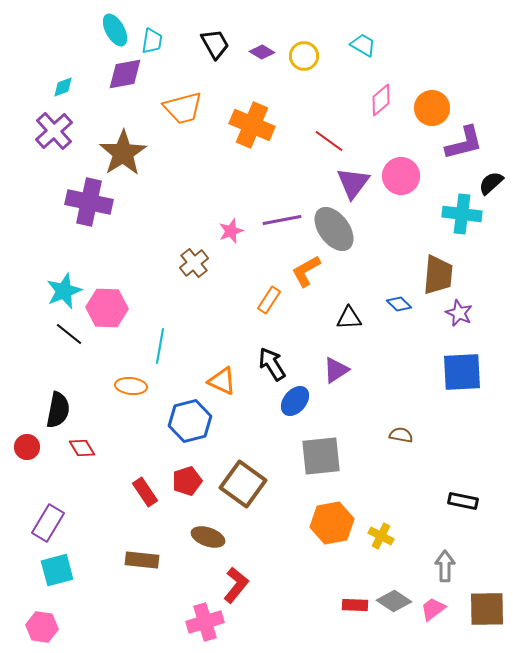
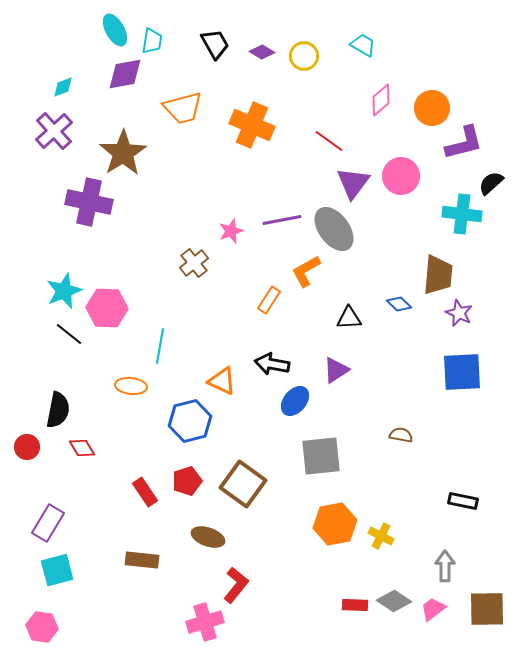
black arrow at (272, 364): rotated 48 degrees counterclockwise
orange hexagon at (332, 523): moved 3 px right, 1 px down
